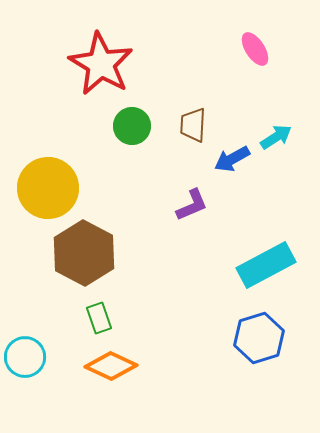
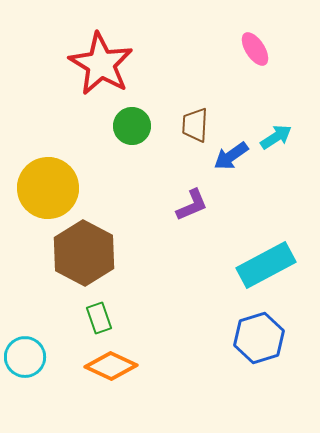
brown trapezoid: moved 2 px right
blue arrow: moved 1 px left, 3 px up; rotated 6 degrees counterclockwise
